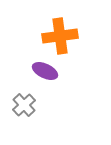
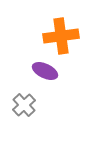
orange cross: moved 1 px right
